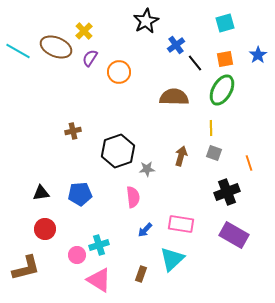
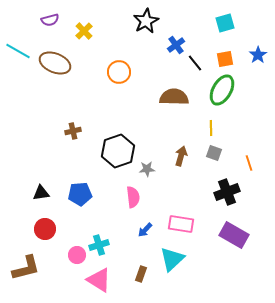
brown ellipse: moved 1 px left, 16 px down
purple semicircle: moved 40 px left, 38 px up; rotated 138 degrees counterclockwise
